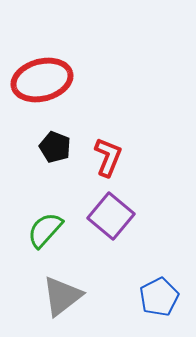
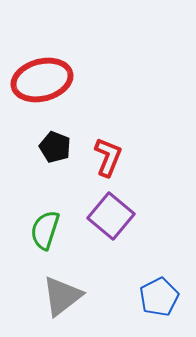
green semicircle: rotated 24 degrees counterclockwise
